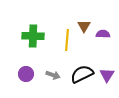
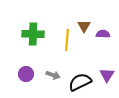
green cross: moved 2 px up
black semicircle: moved 2 px left, 8 px down
